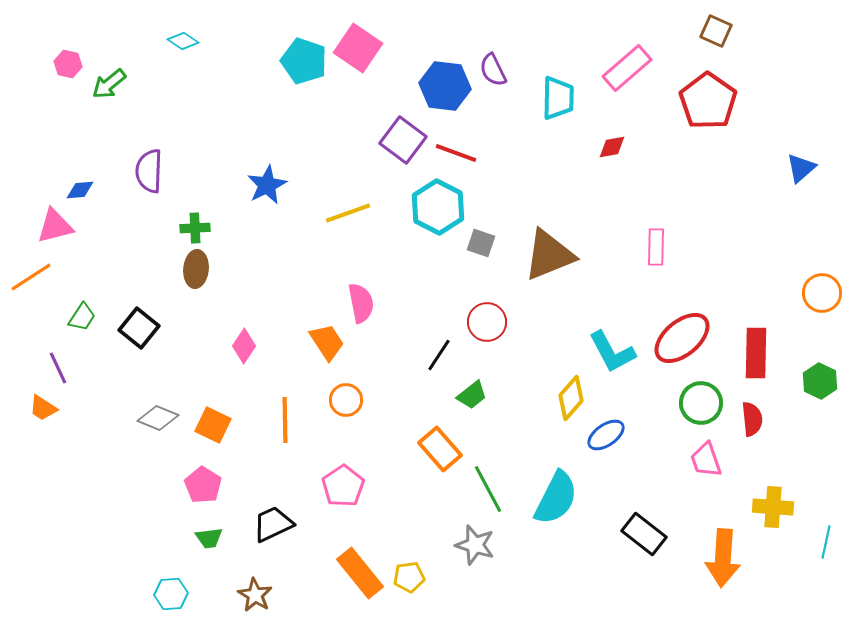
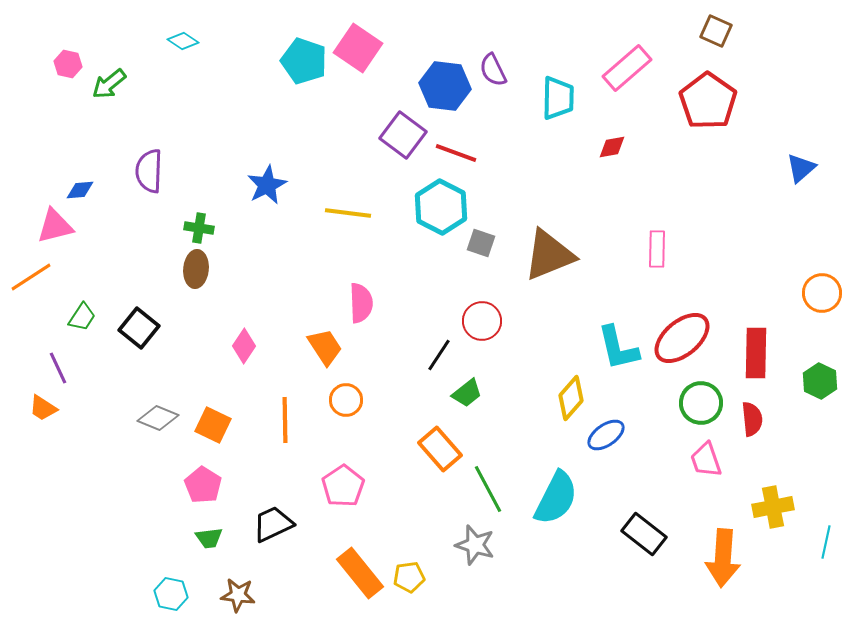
purple square at (403, 140): moved 5 px up
cyan hexagon at (438, 207): moved 3 px right
yellow line at (348, 213): rotated 27 degrees clockwise
green cross at (195, 228): moved 4 px right; rotated 12 degrees clockwise
pink rectangle at (656, 247): moved 1 px right, 2 px down
pink semicircle at (361, 303): rotated 9 degrees clockwise
red circle at (487, 322): moved 5 px left, 1 px up
orange trapezoid at (327, 342): moved 2 px left, 5 px down
cyan L-shape at (612, 352): moved 6 px right, 4 px up; rotated 15 degrees clockwise
green trapezoid at (472, 395): moved 5 px left, 2 px up
yellow cross at (773, 507): rotated 15 degrees counterclockwise
cyan hexagon at (171, 594): rotated 16 degrees clockwise
brown star at (255, 595): moved 17 px left; rotated 24 degrees counterclockwise
